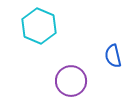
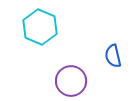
cyan hexagon: moved 1 px right, 1 px down
